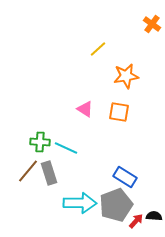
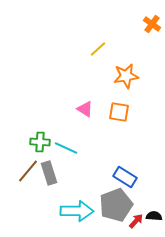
cyan arrow: moved 3 px left, 8 px down
